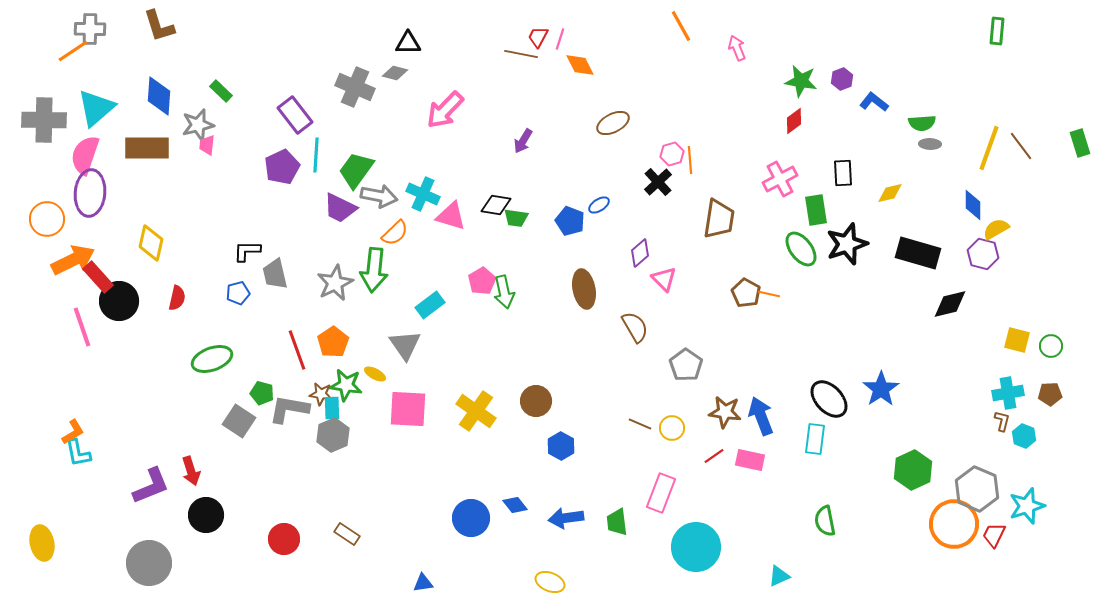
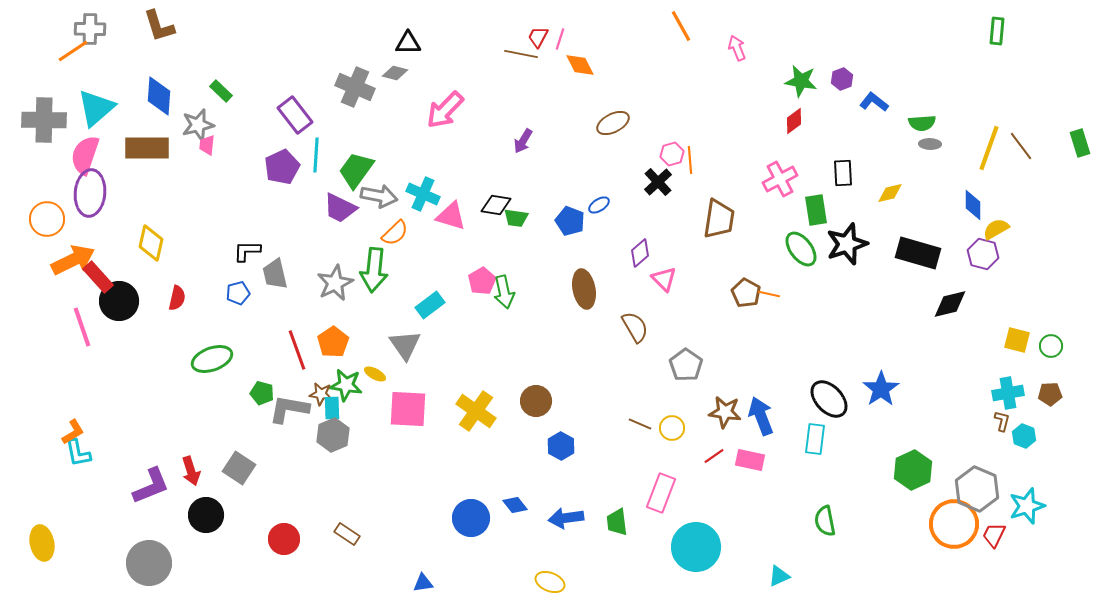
gray square at (239, 421): moved 47 px down
